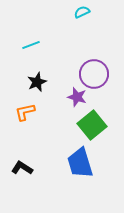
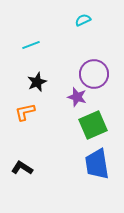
cyan semicircle: moved 1 px right, 8 px down
green square: moved 1 px right; rotated 16 degrees clockwise
blue trapezoid: moved 17 px right, 1 px down; rotated 8 degrees clockwise
